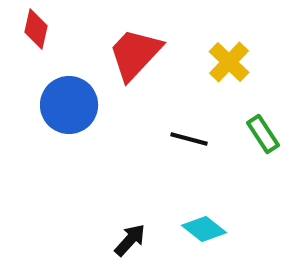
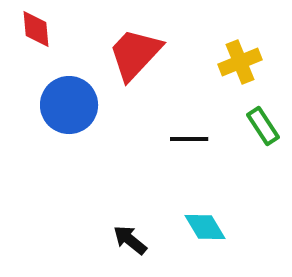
red diamond: rotated 18 degrees counterclockwise
yellow cross: moved 11 px right; rotated 24 degrees clockwise
green rectangle: moved 8 px up
black line: rotated 15 degrees counterclockwise
cyan diamond: moved 1 px right, 2 px up; rotated 21 degrees clockwise
black arrow: rotated 93 degrees counterclockwise
